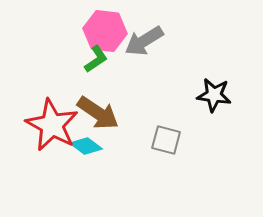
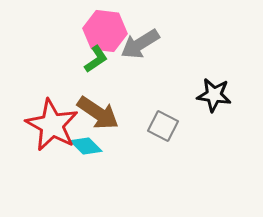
gray arrow: moved 4 px left, 3 px down
gray square: moved 3 px left, 14 px up; rotated 12 degrees clockwise
cyan diamond: rotated 8 degrees clockwise
